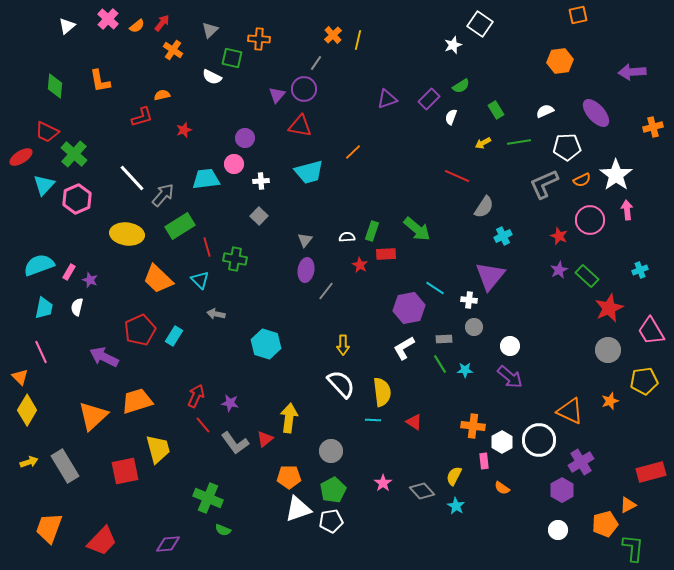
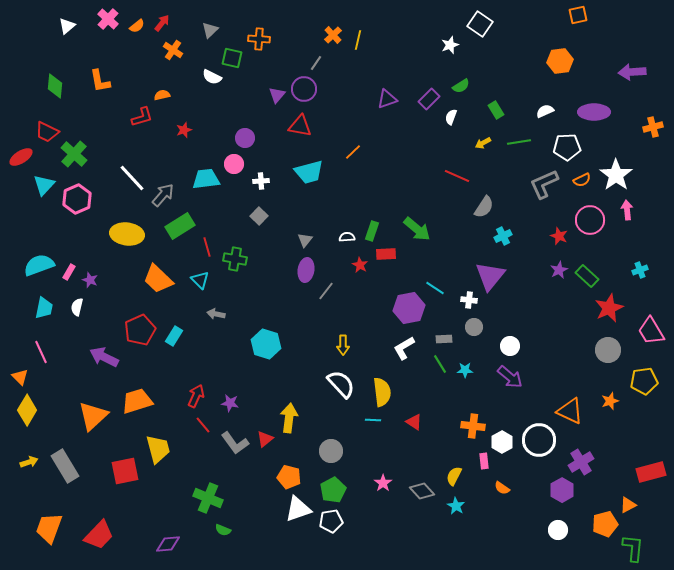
white star at (453, 45): moved 3 px left
purple ellipse at (596, 113): moved 2 px left, 1 px up; rotated 48 degrees counterclockwise
orange pentagon at (289, 477): rotated 15 degrees clockwise
red trapezoid at (102, 541): moved 3 px left, 6 px up
